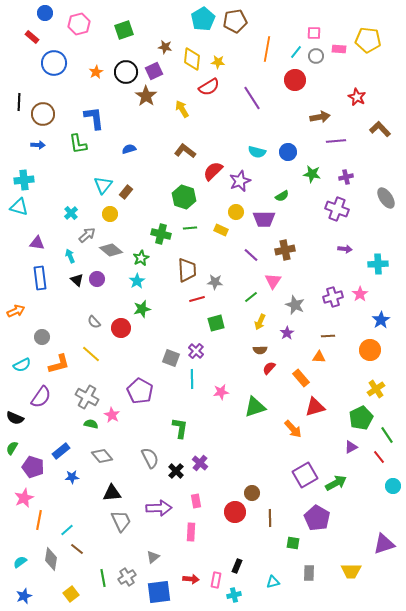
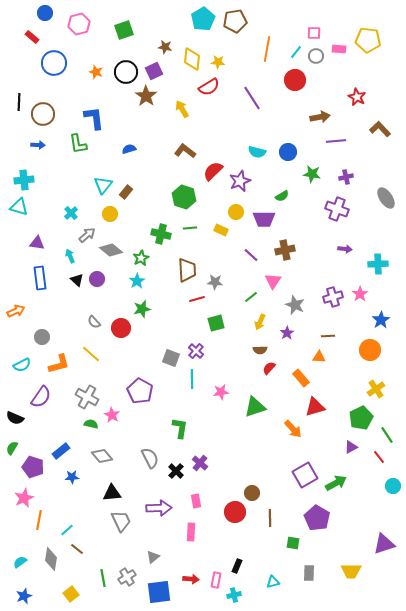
orange star at (96, 72): rotated 24 degrees counterclockwise
